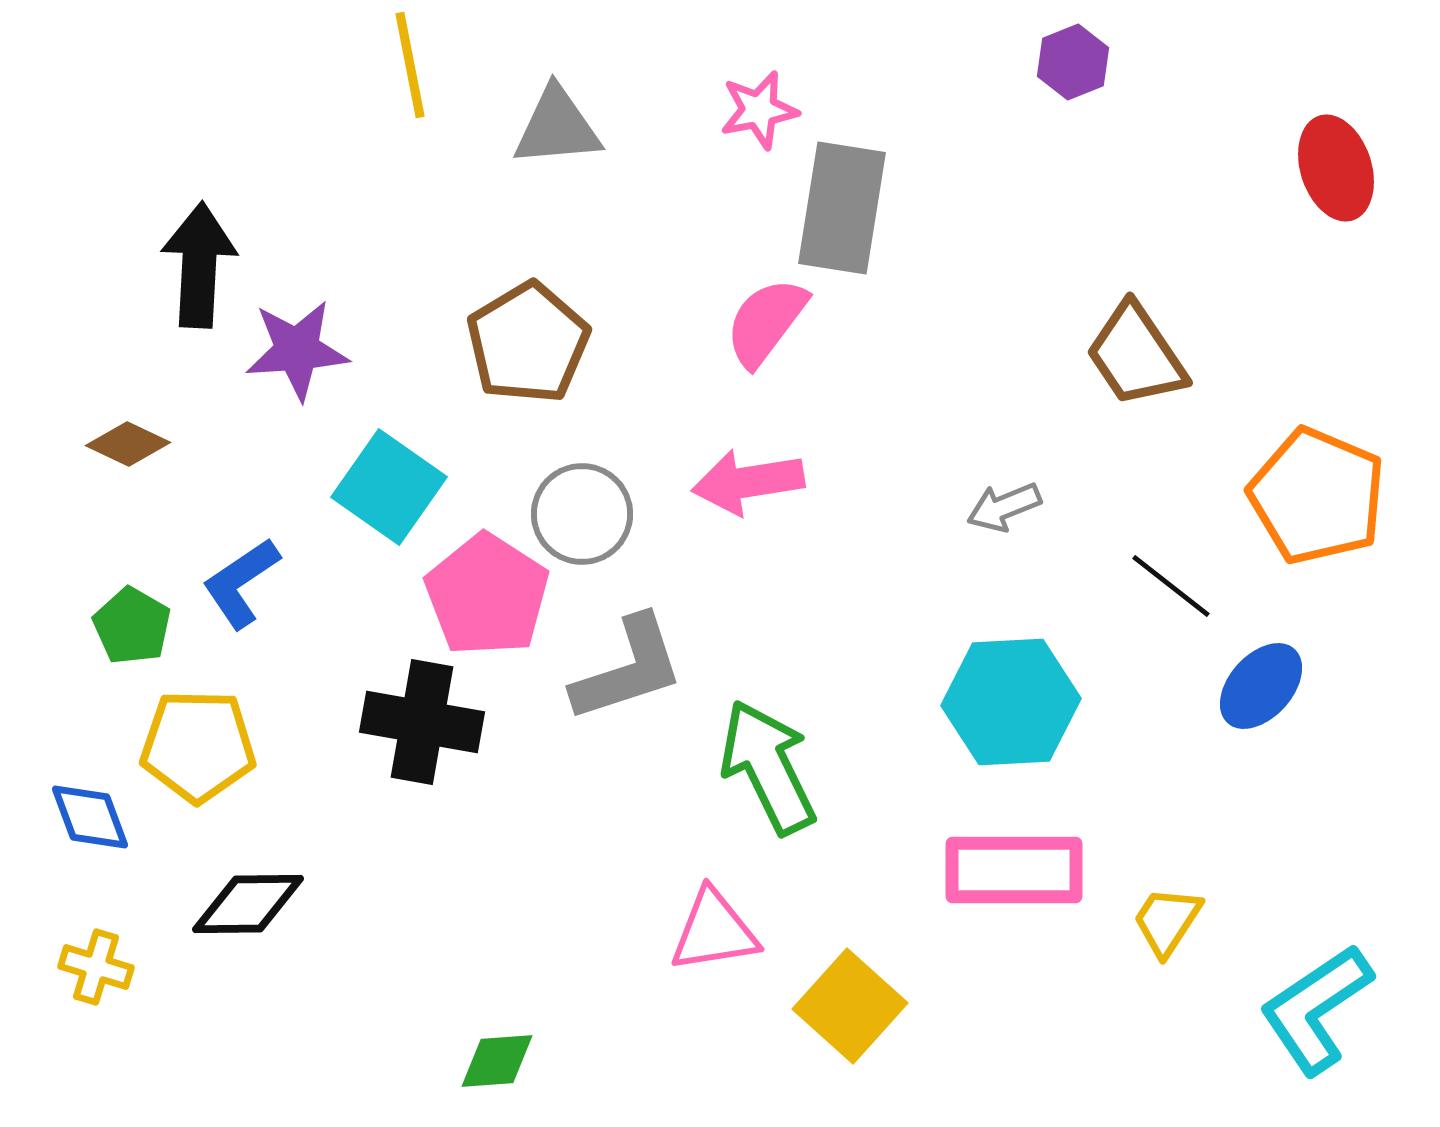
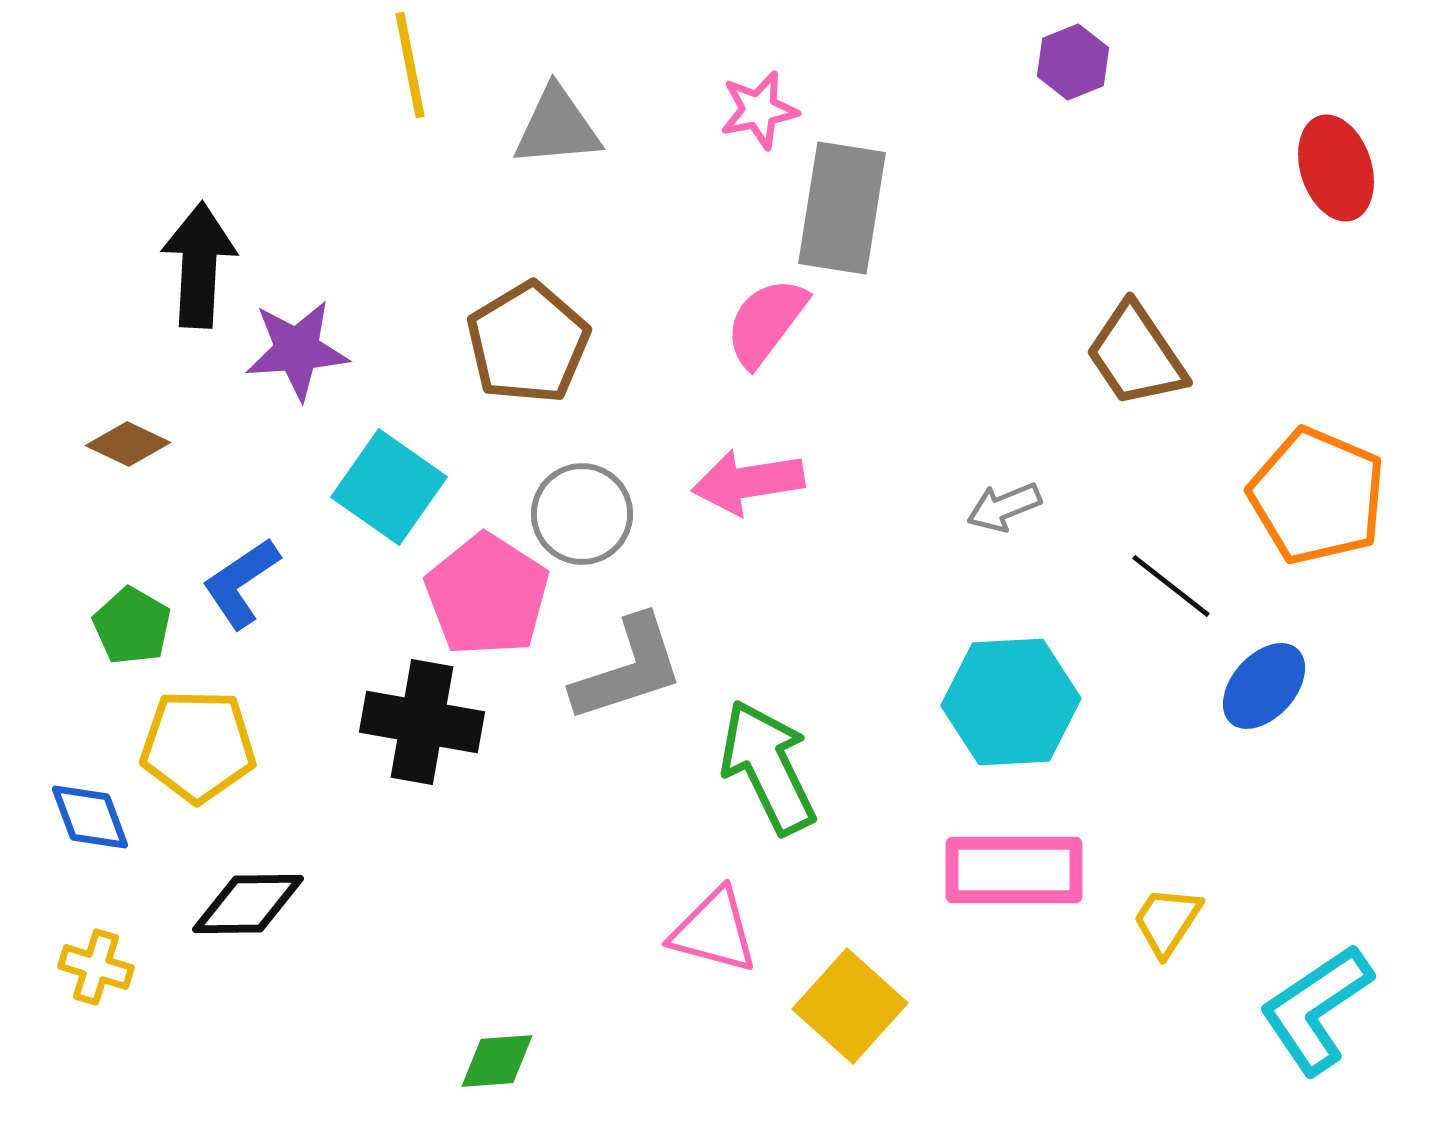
blue ellipse: moved 3 px right
pink triangle: rotated 24 degrees clockwise
